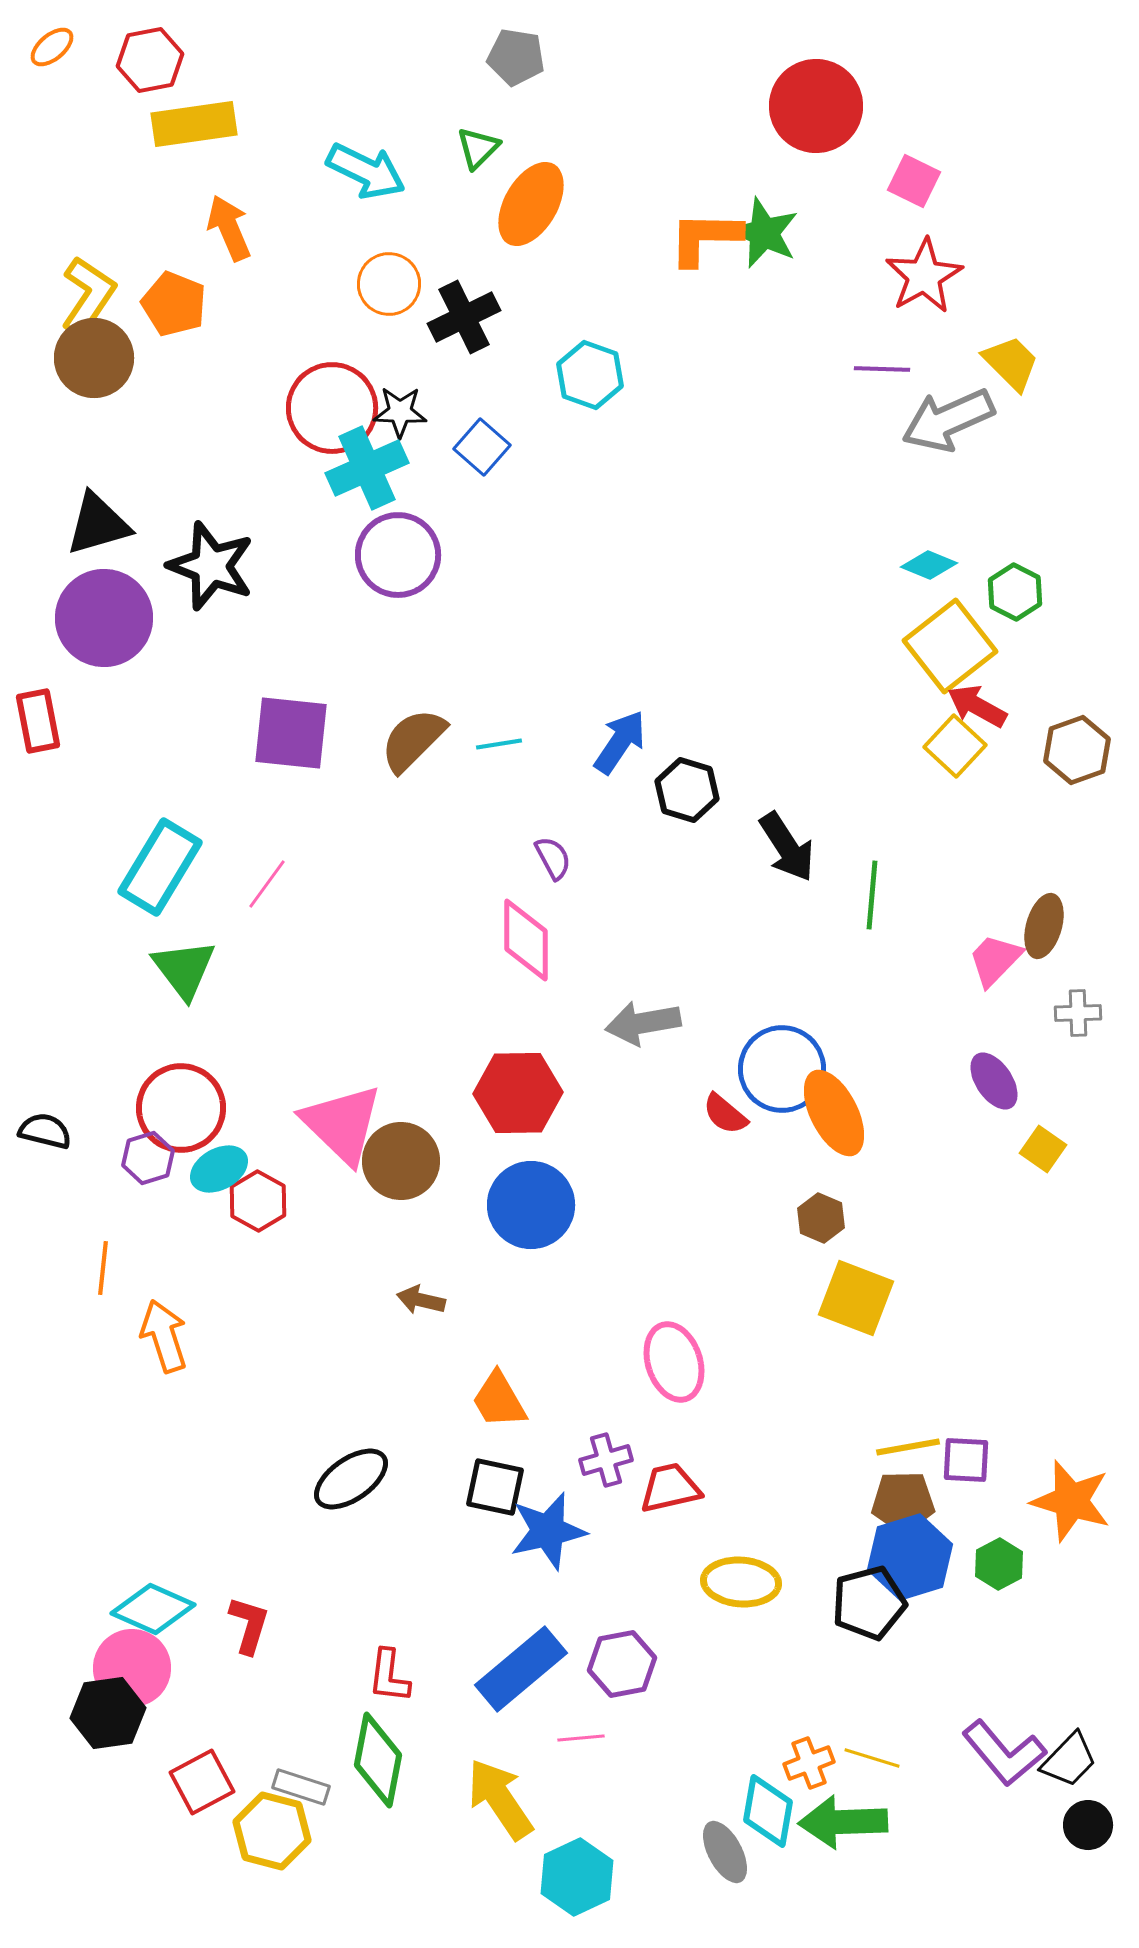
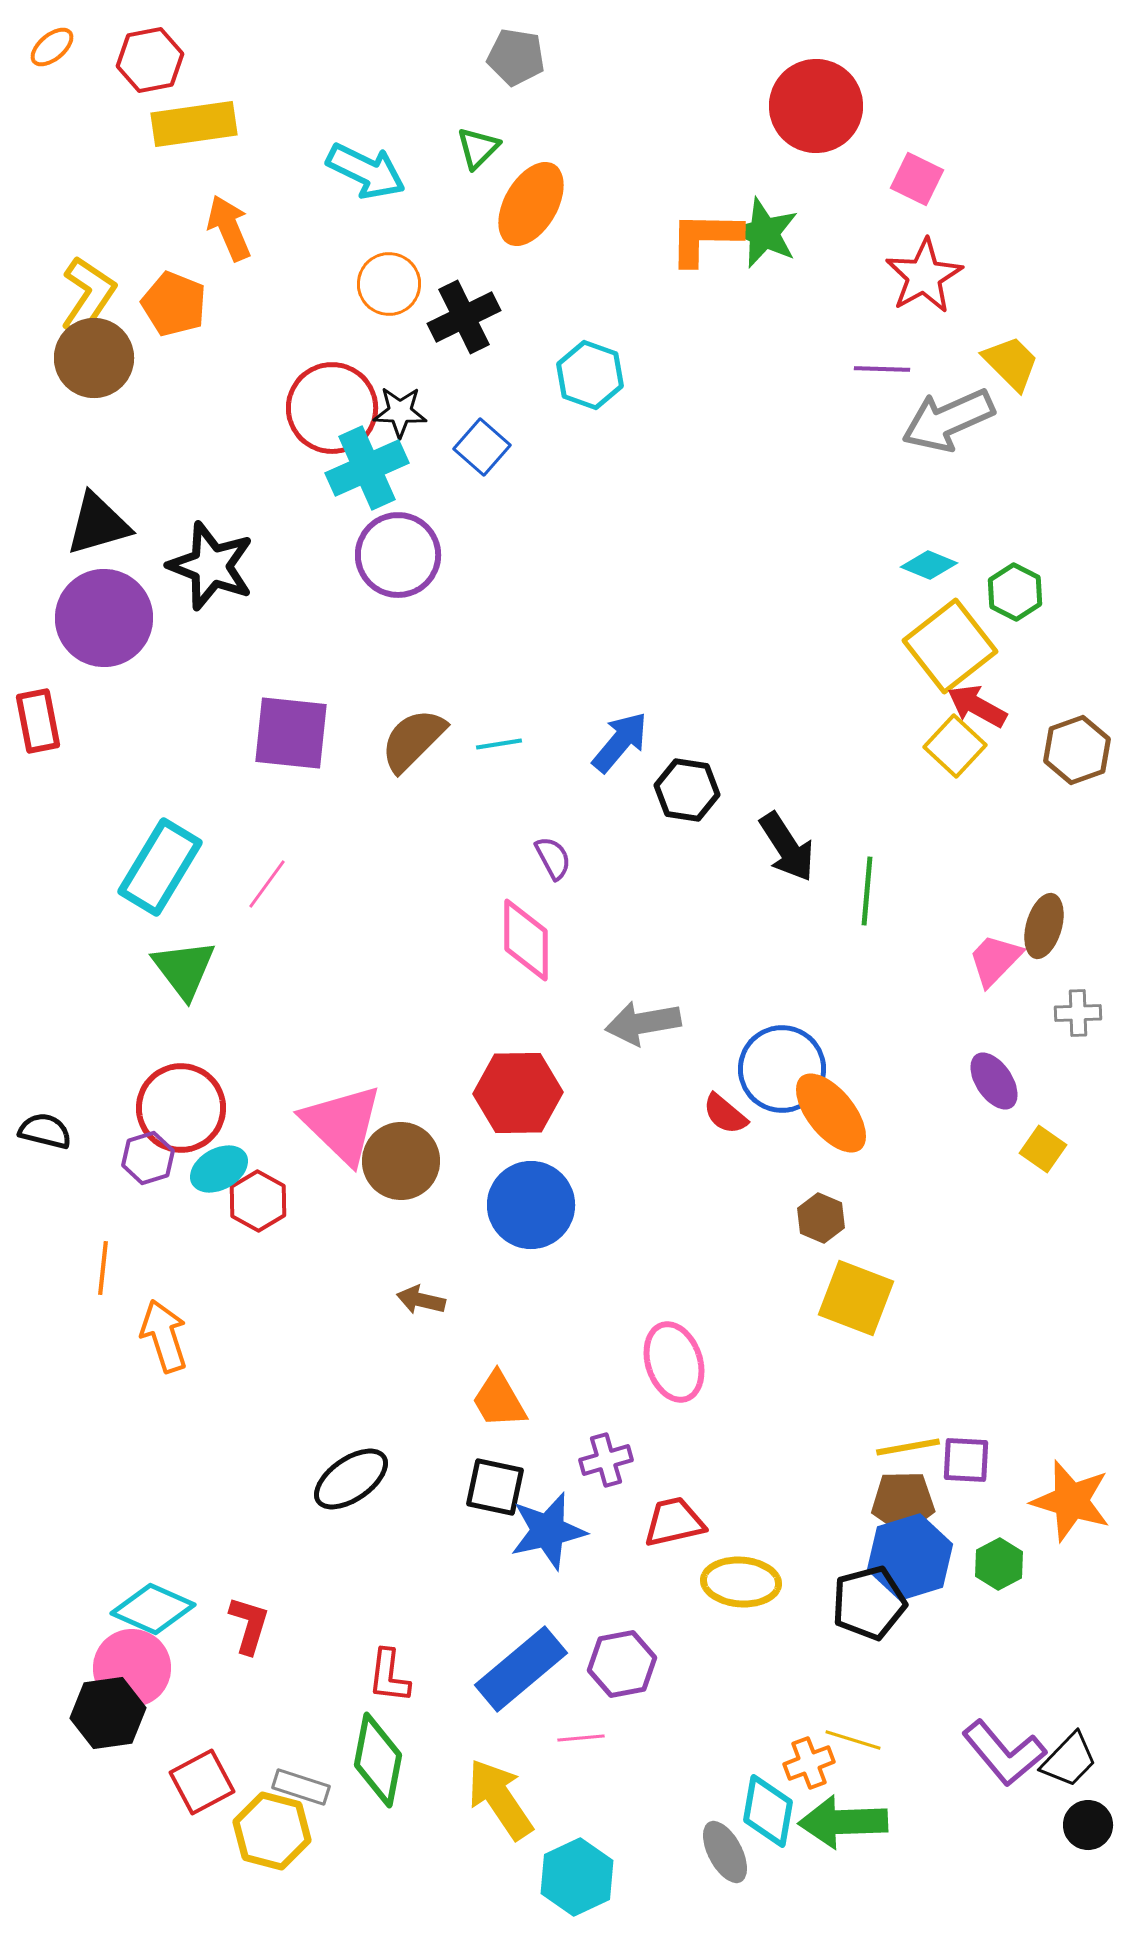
pink square at (914, 181): moved 3 px right, 2 px up
blue arrow at (620, 742): rotated 6 degrees clockwise
black hexagon at (687, 790): rotated 8 degrees counterclockwise
green line at (872, 895): moved 5 px left, 4 px up
orange ellipse at (834, 1113): moved 3 px left; rotated 12 degrees counterclockwise
red trapezoid at (670, 1488): moved 4 px right, 34 px down
yellow line at (872, 1758): moved 19 px left, 18 px up
